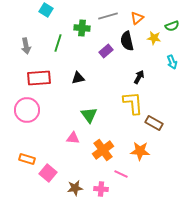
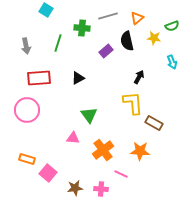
black triangle: rotated 16 degrees counterclockwise
